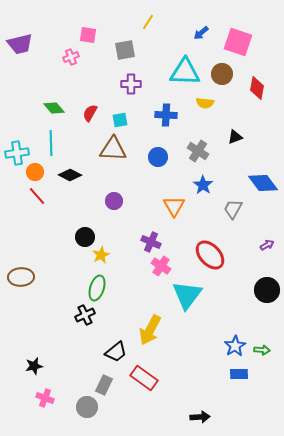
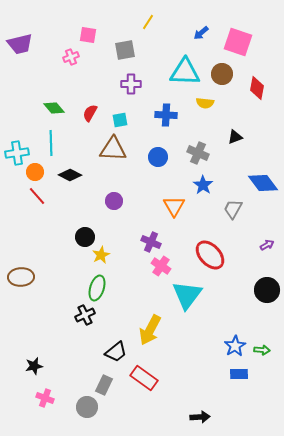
gray cross at (198, 151): moved 2 px down; rotated 10 degrees counterclockwise
